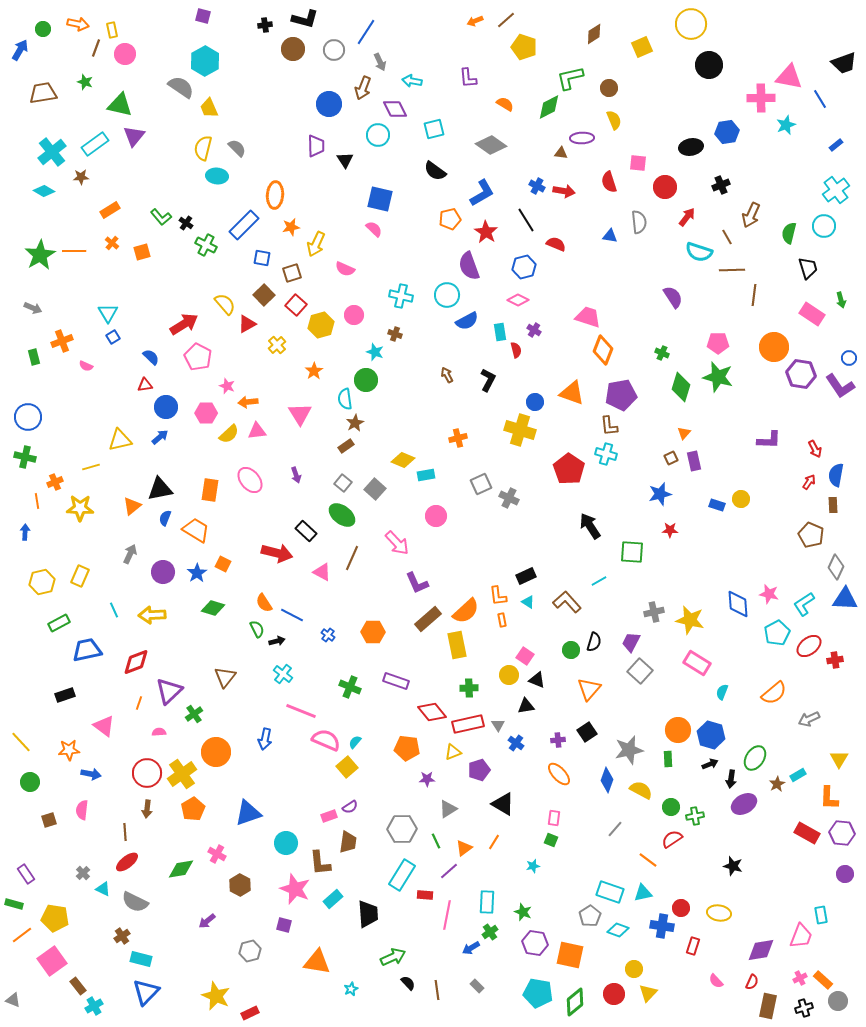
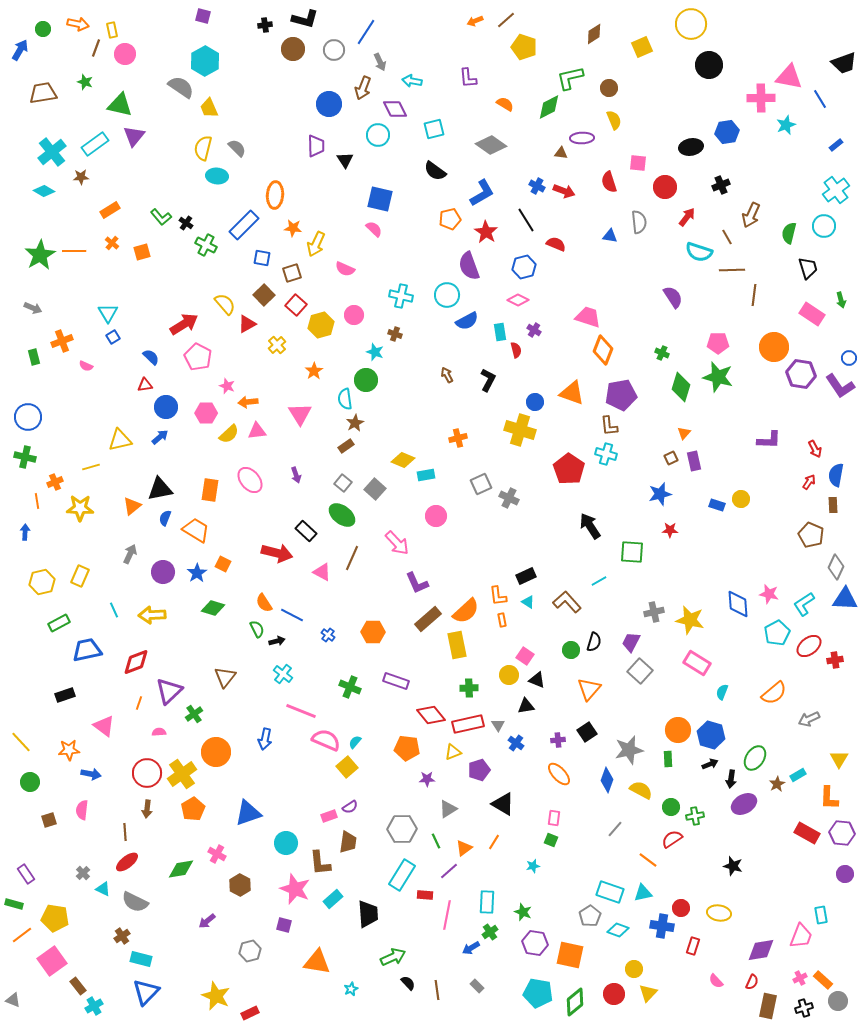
red arrow at (564, 191): rotated 10 degrees clockwise
orange star at (291, 227): moved 2 px right, 1 px down; rotated 18 degrees clockwise
red diamond at (432, 712): moved 1 px left, 3 px down
